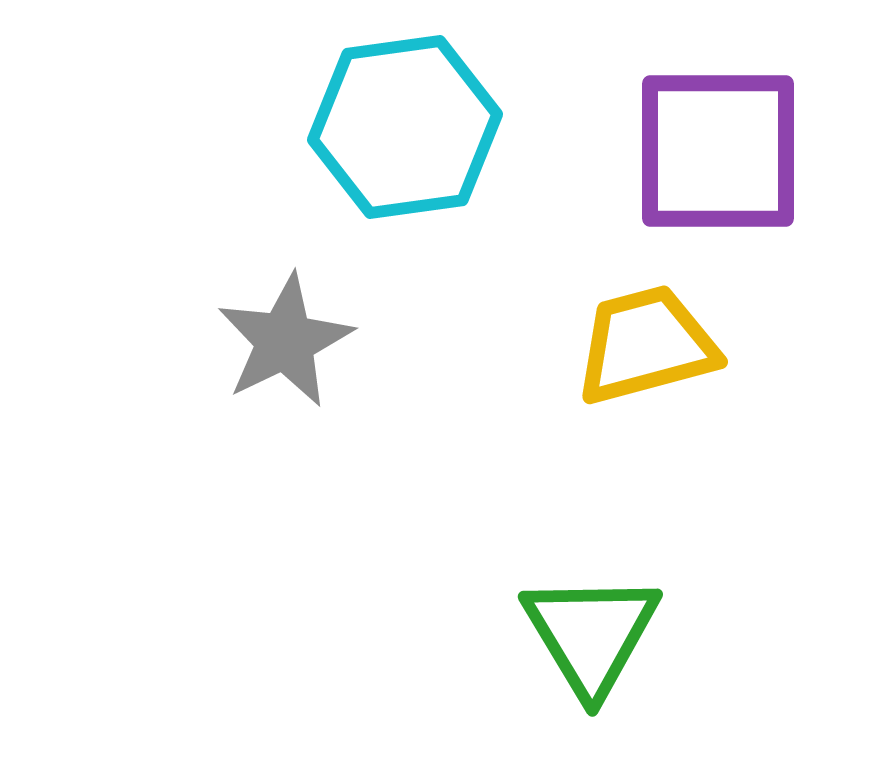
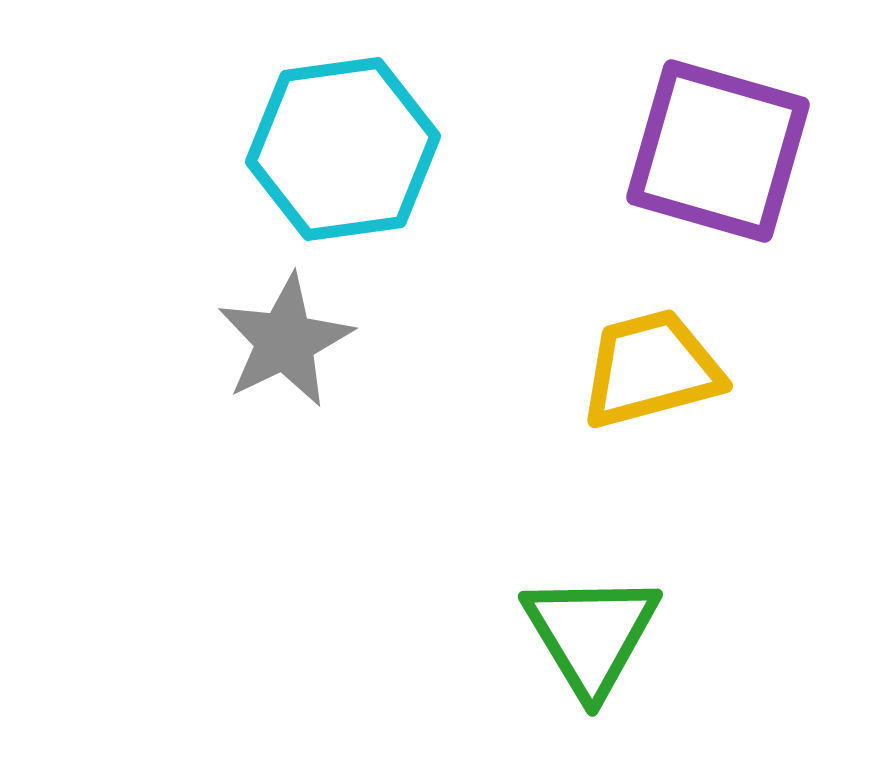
cyan hexagon: moved 62 px left, 22 px down
purple square: rotated 16 degrees clockwise
yellow trapezoid: moved 5 px right, 24 px down
